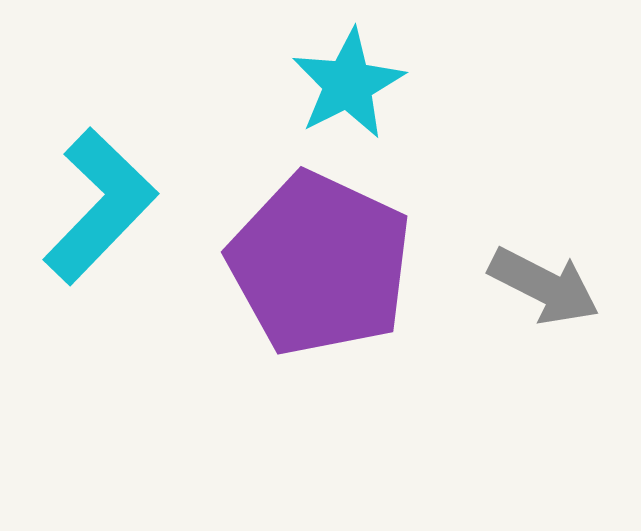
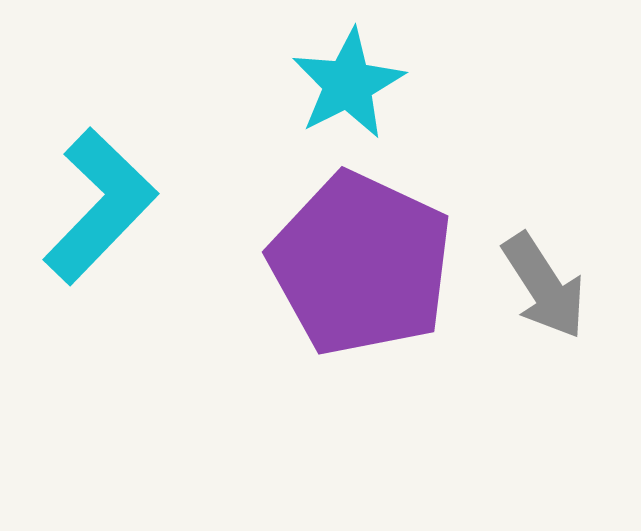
purple pentagon: moved 41 px right
gray arrow: rotated 30 degrees clockwise
